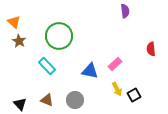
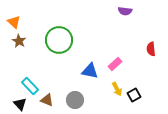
purple semicircle: rotated 104 degrees clockwise
green circle: moved 4 px down
cyan rectangle: moved 17 px left, 20 px down
